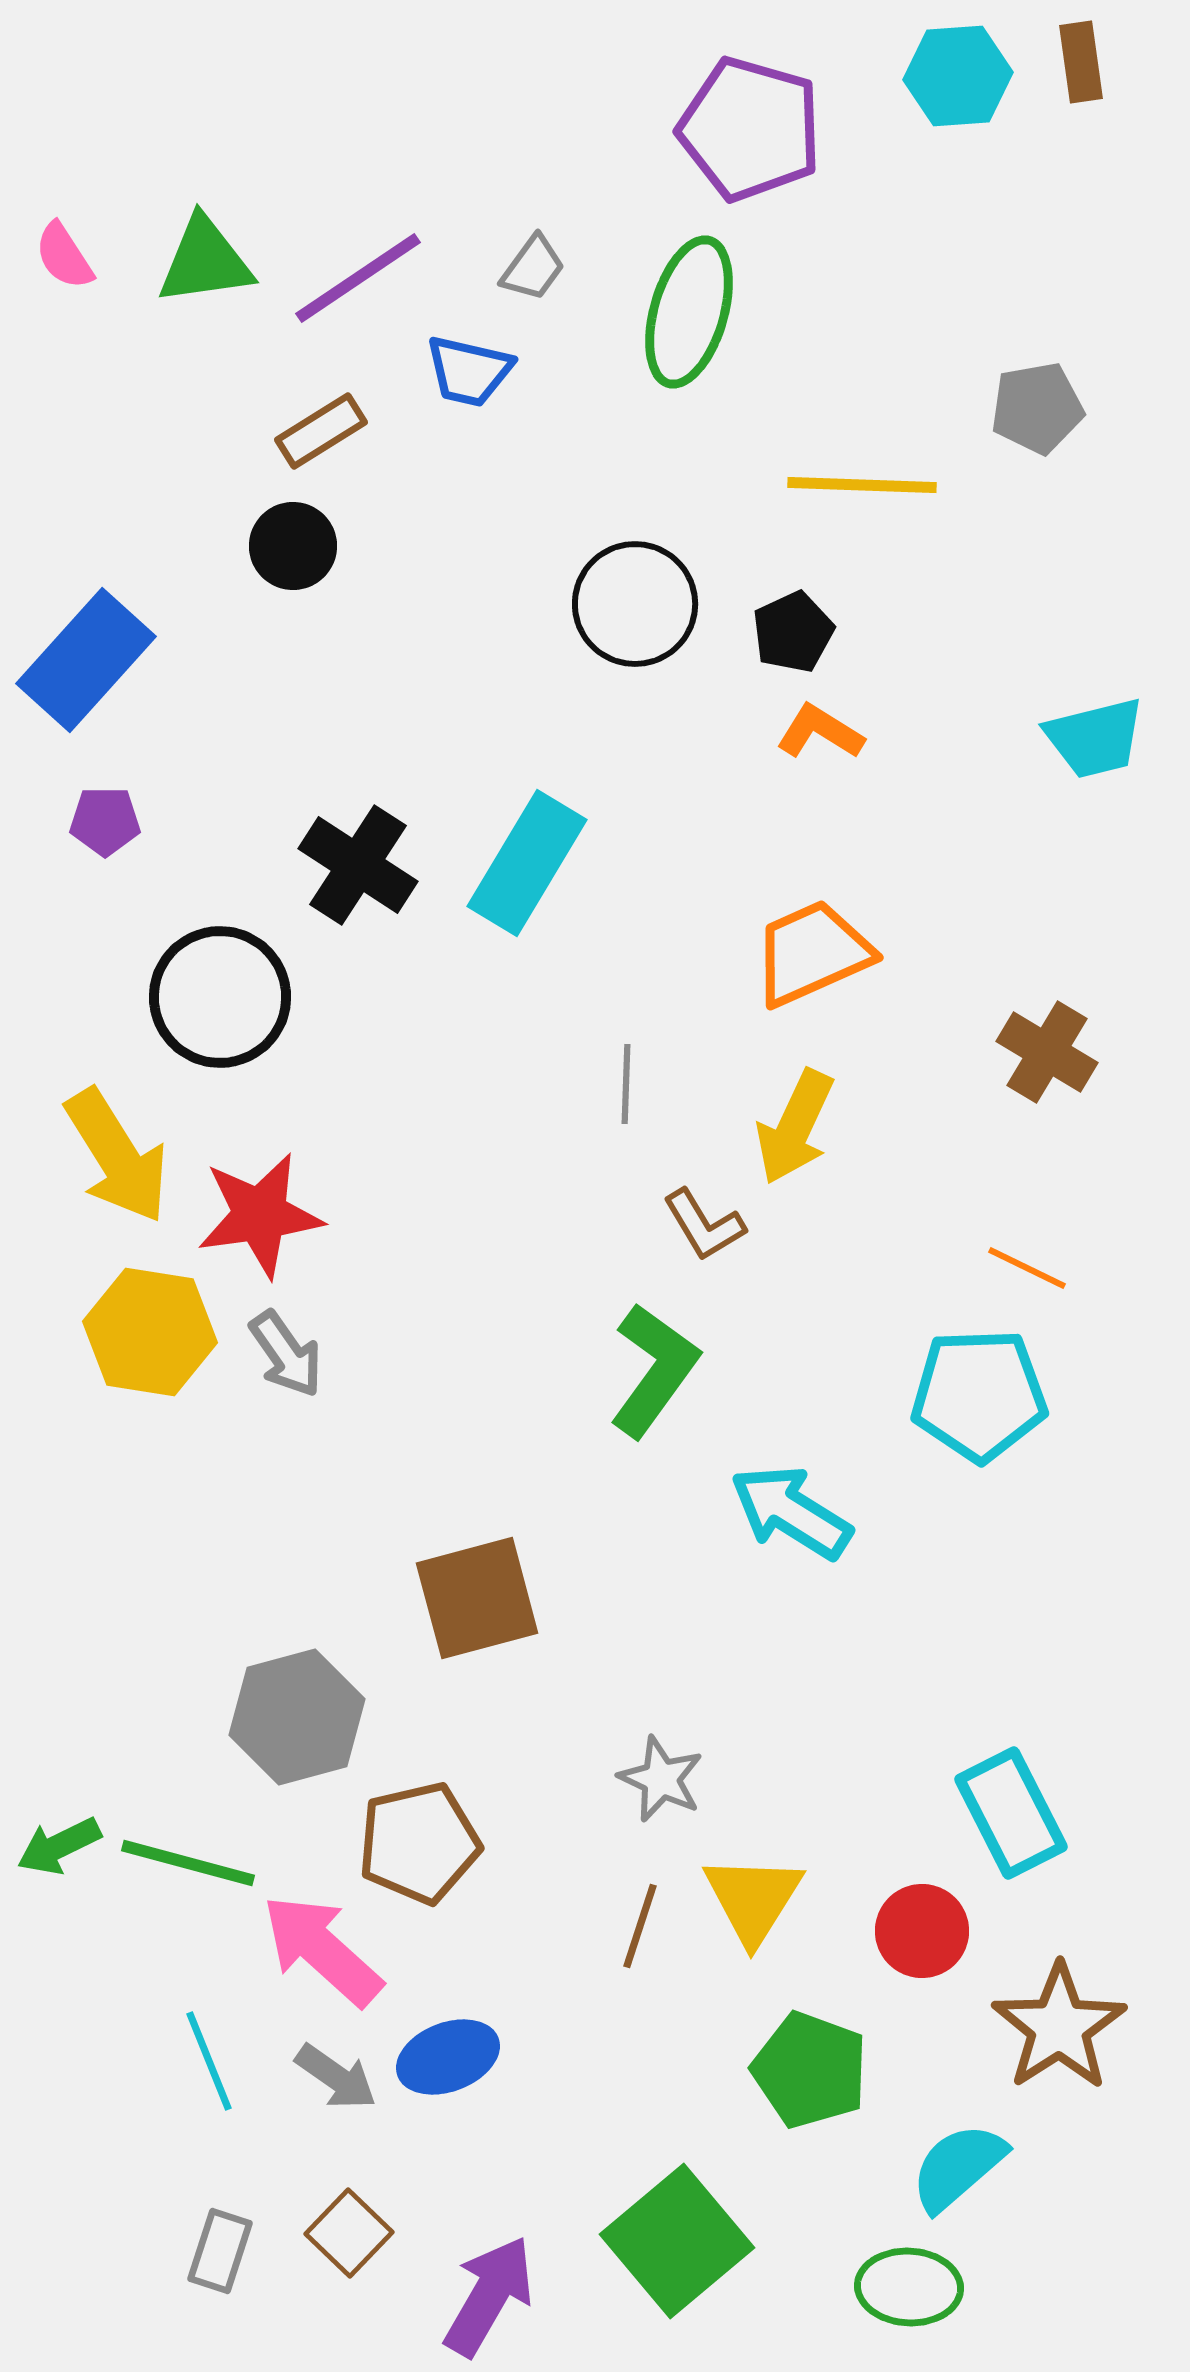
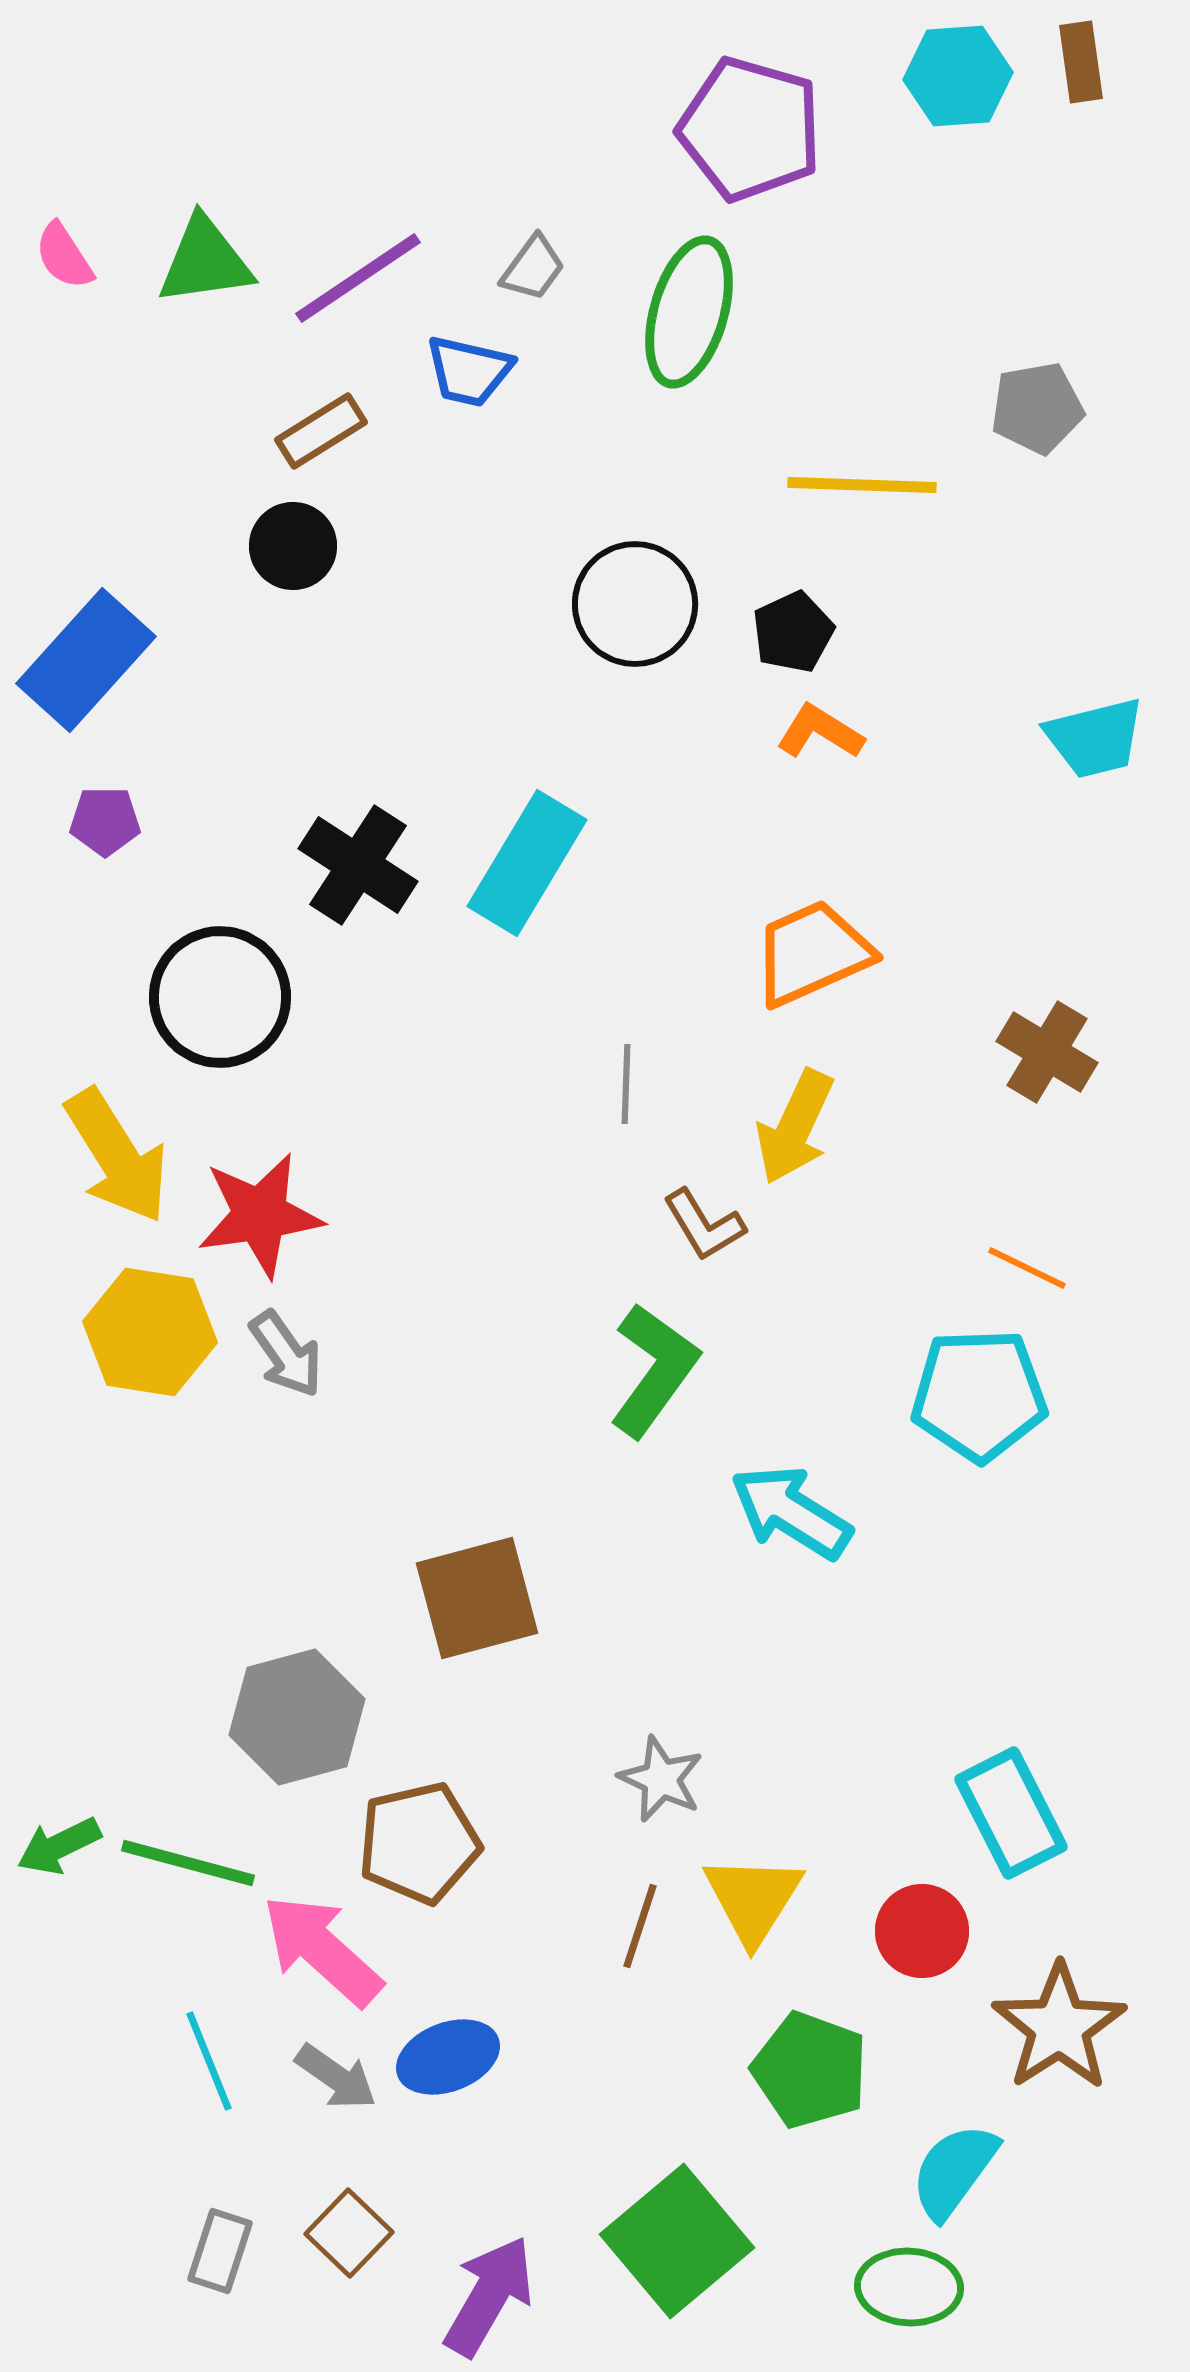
cyan semicircle at (958, 2167): moved 4 px left, 4 px down; rotated 13 degrees counterclockwise
